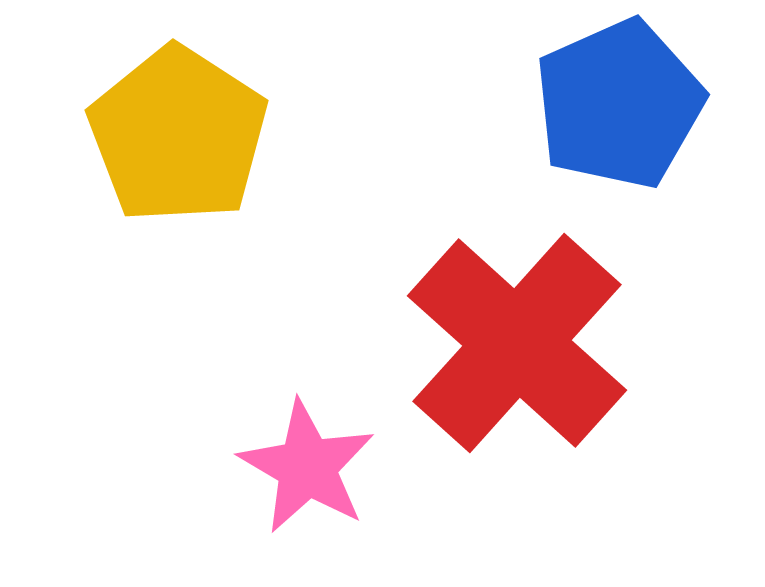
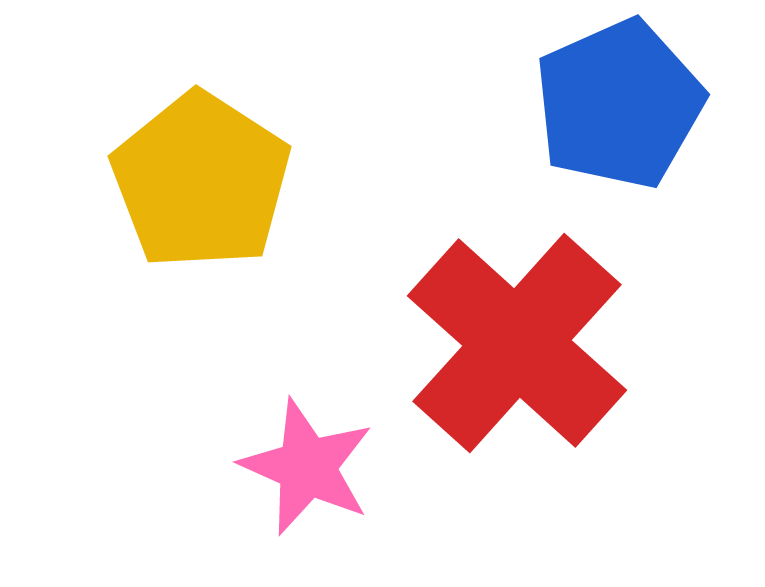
yellow pentagon: moved 23 px right, 46 px down
pink star: rotated 6 degrees counterclockwise
